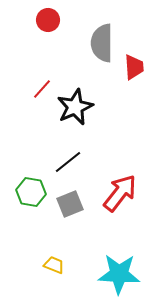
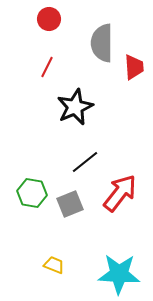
red circle: moved 1 px right, 1 px up
red line: moved 5 px right, 22 px up; rotated 15 degrees counterclockwise
black line: moved 17 px right
green hexagon: moved 1 px right, 1 px down
